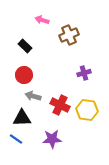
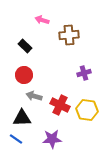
brown cross: rotated 18 degrees clockwise
gray arrow: moved 1 px right
